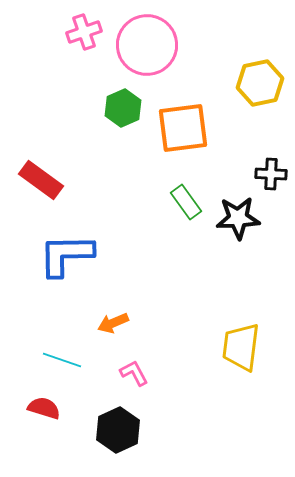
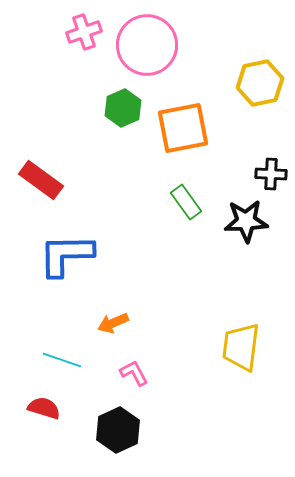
orange square: rotated 4 degrees counterclockwise
black star: moved 8 px right, 3 px down
